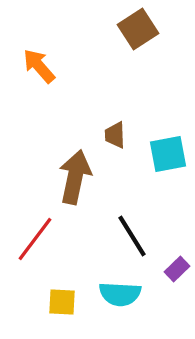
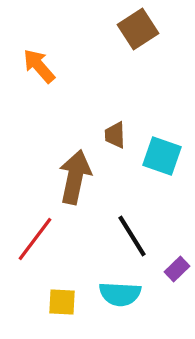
cyan square: moved 6 px left, 2 px down; rotated 30 degrees clockwise
